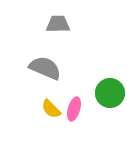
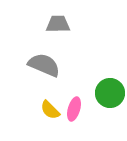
gray semicircle: moved 1 px left, 3 px up
yellow semicircle: moved 1 px left, 1 px down
